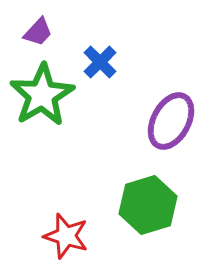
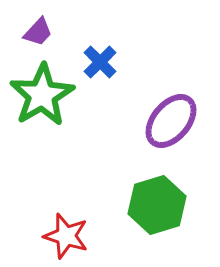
purple ellipse: rotated 12 degrees clockwise
green hexagon: moved 9 px right
